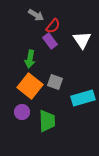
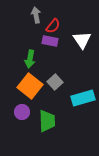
gray arrow: rotated 133 degrees counterclockwise
purple rectangle: rotated 42 degrees counterclockwise
gray square: rotated 28 degrees clockwise
